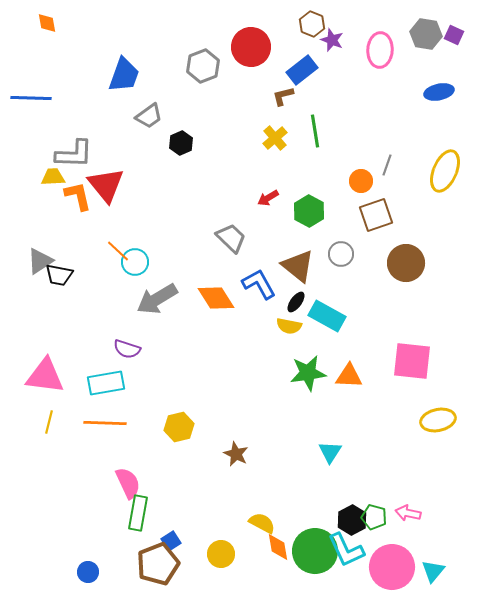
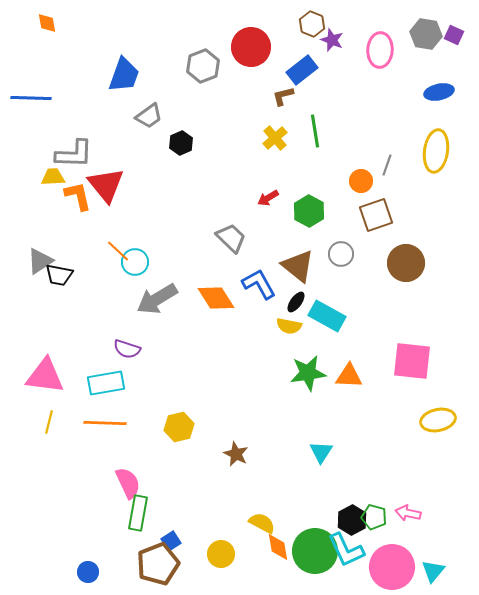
yellow ellipse at (445, 171): moved 9 px left, 20 px up; rotated 15 degrees counterclockwise
cyan triangle at (330, 452): moved 9 px left
